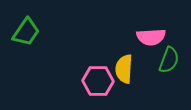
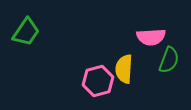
pink hexagon: rotated 16 degrees counterclockwise
